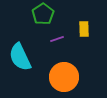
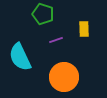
green pentagon: rotated 20 degrees counterclockwise
purple line: moved 1 px left, 1 px down
